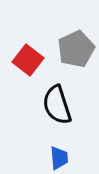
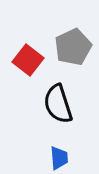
gray pentagon: moved 3 px left, 2 px up
black semicircle: moved 1 px right, 1 px up
